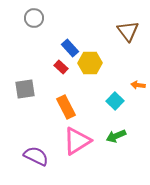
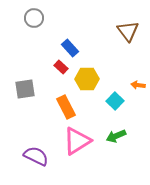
yellow hexagon: moved 3 px left, 16 px down
